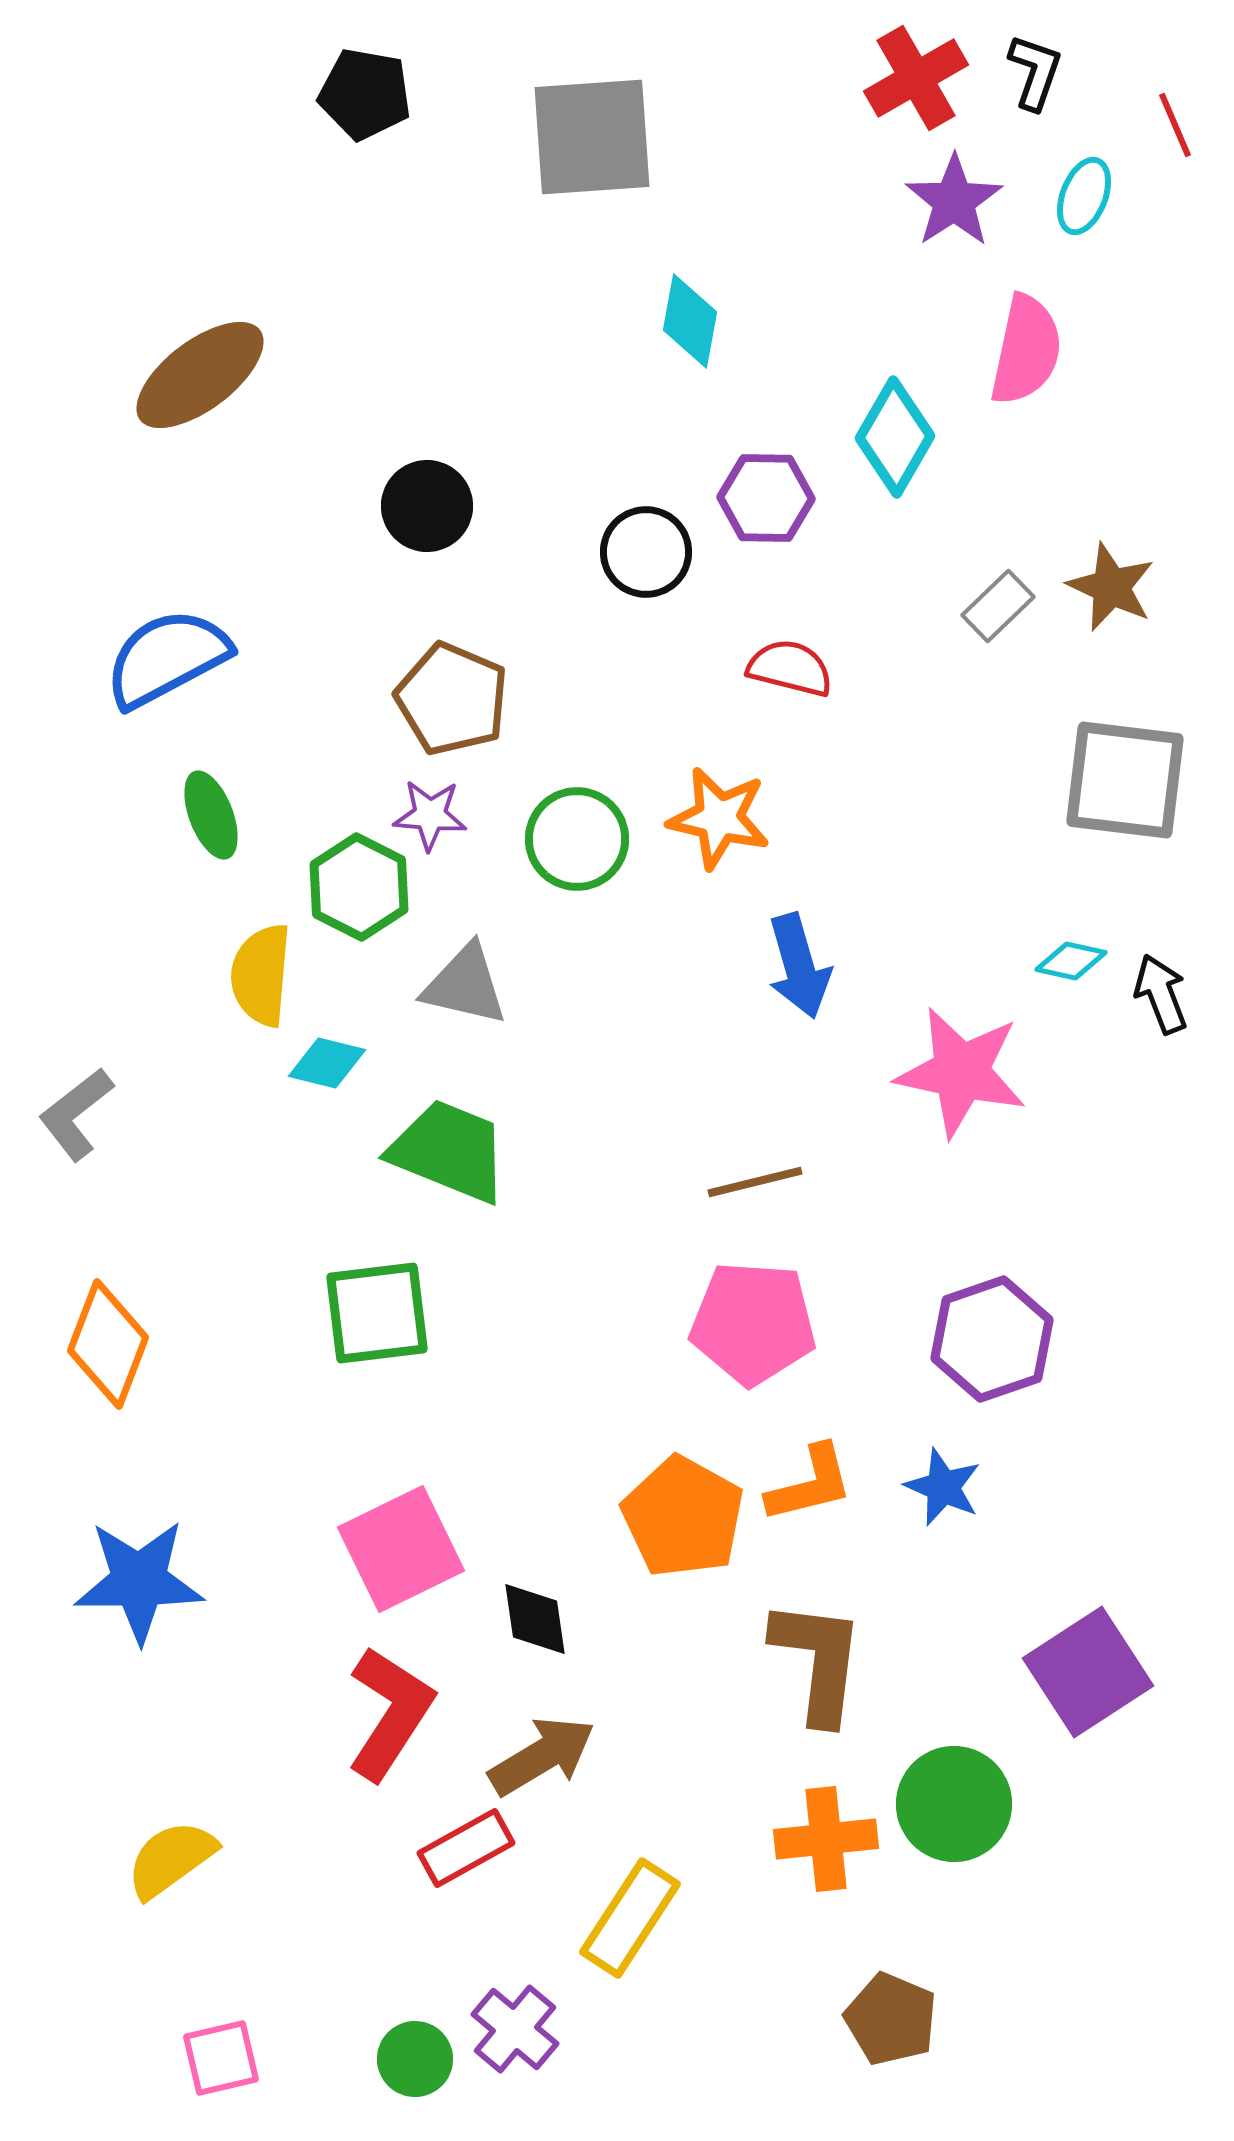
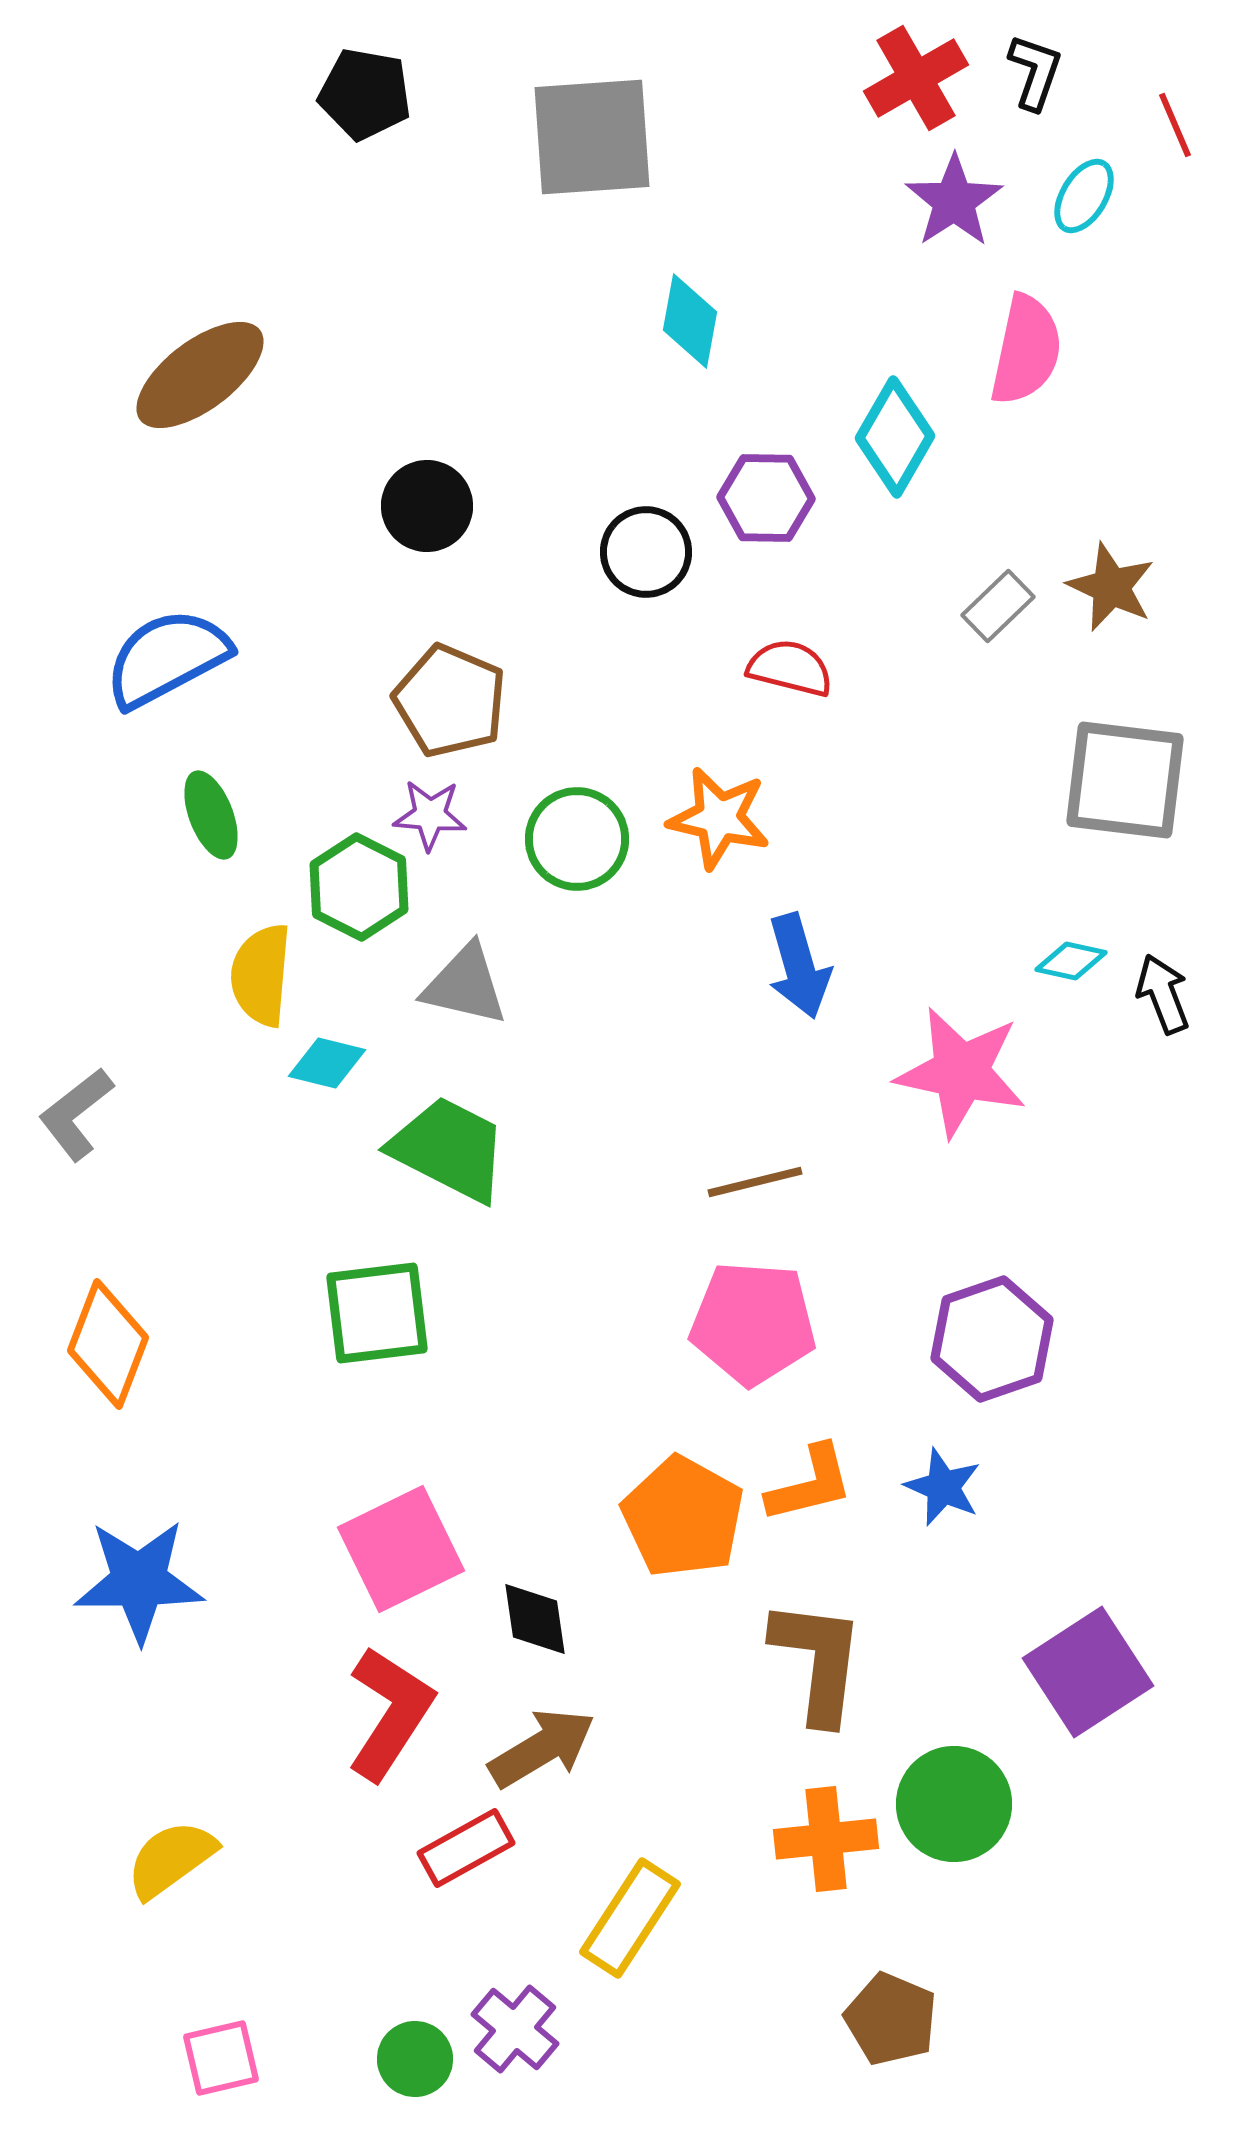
cyan ellipse at (1084, 196): rotated 10 degrees clockwise
brown pentagon at (452, 699): moved 2 px left, 2 px down
black arrow at (1161, 994): moved 2 px right
green trapezoid at (449, 1151): moved 2 px up; rotated 5 degrees clockwise
brown arrow at (542, 1756): moved 8 px up
